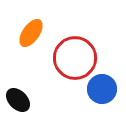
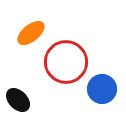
orange ellipse: rotated 16 degrees clockwise
red circle: moved 9 px left, 4 px down
